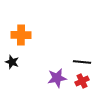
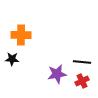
black star: moved 3 px up; rotated 16 degrees counterclockwise
purple star: moved 4 px up
